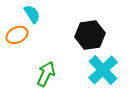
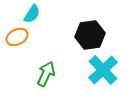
cyan semicircle: rotated 66 degrees clockwise
orange ellipse: moved 2 px down
